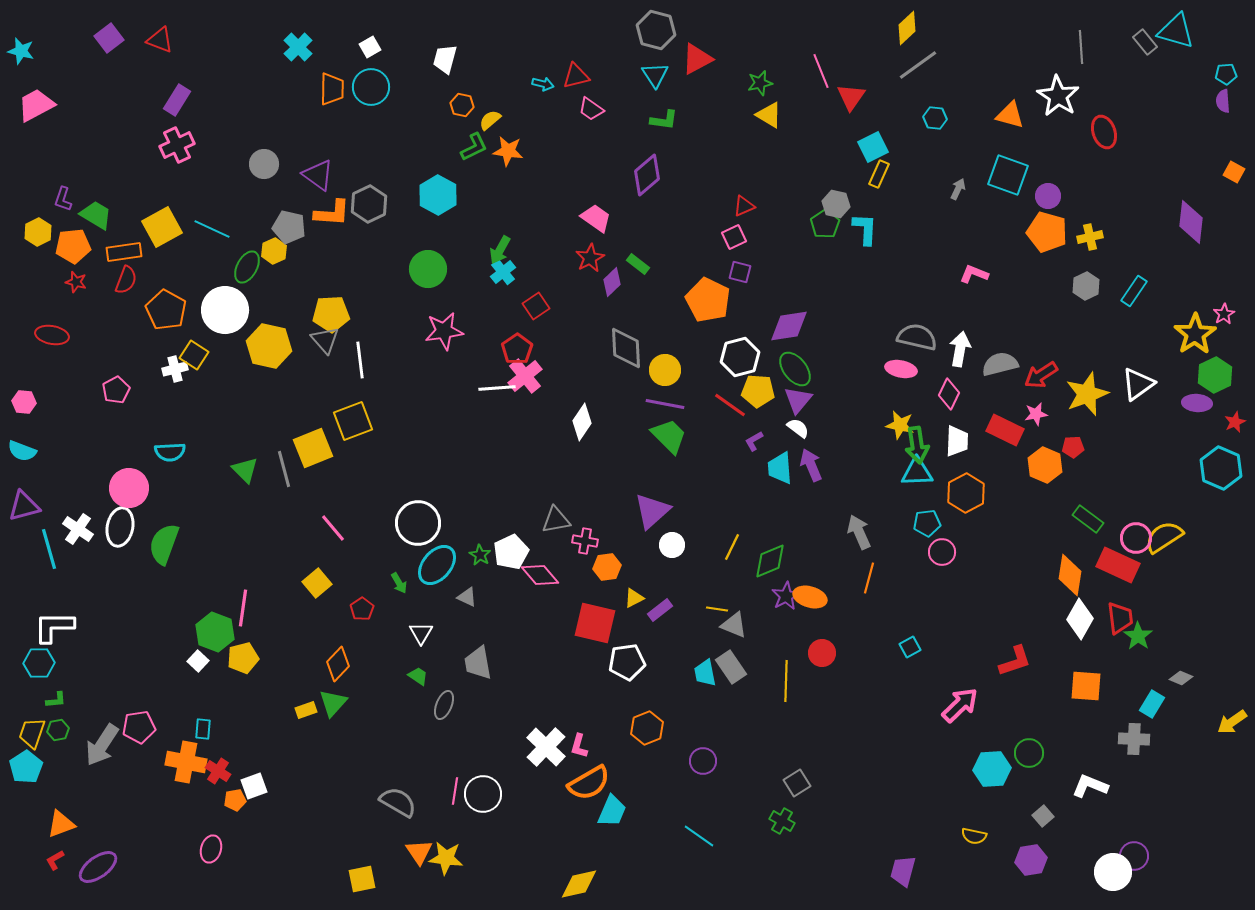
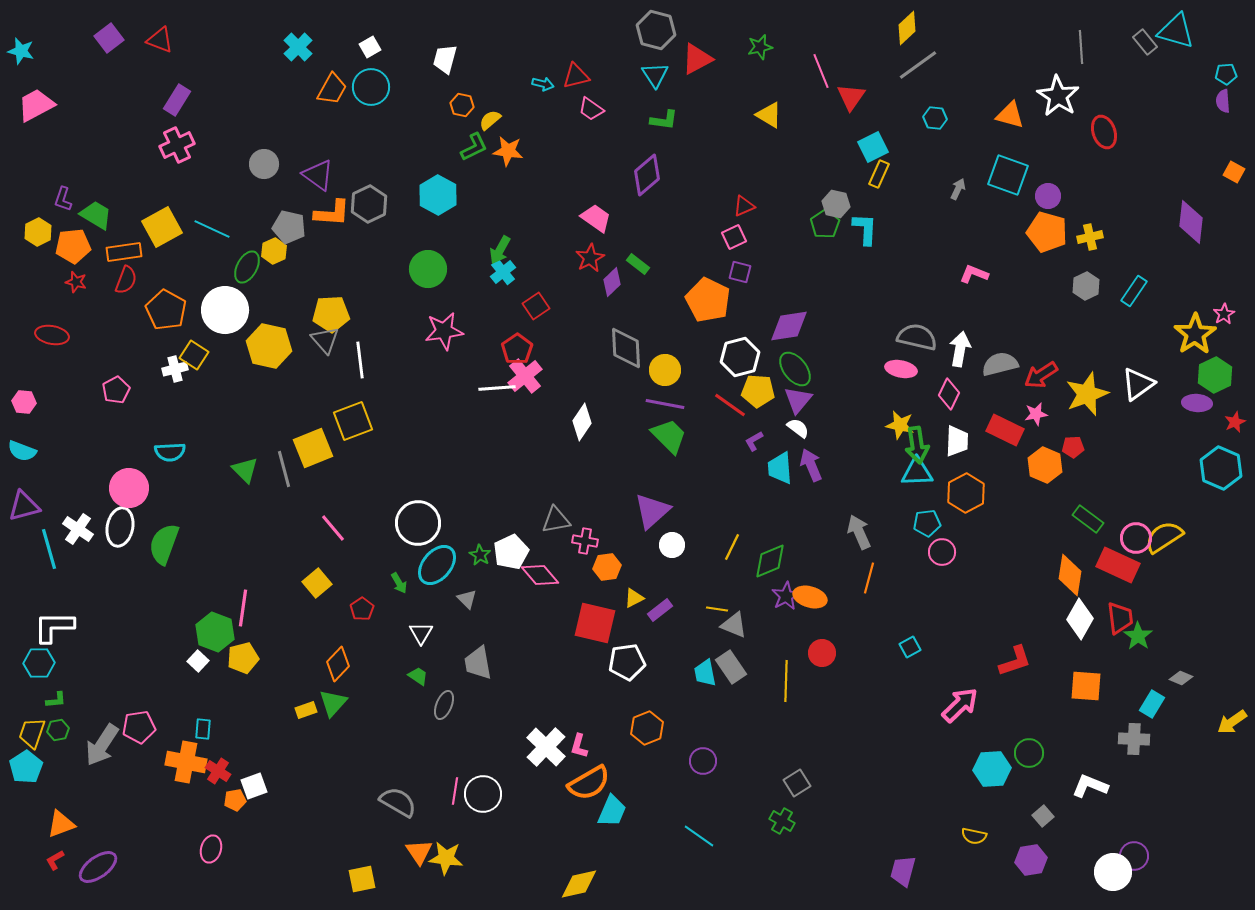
green star at (760, 83): moved 36 px up
orange trapezoid at (332, 89): rotated 28 degrees clockwise
gray triangle at (467, 597): moved 2 px down; rotated 20 degrees clockwise
